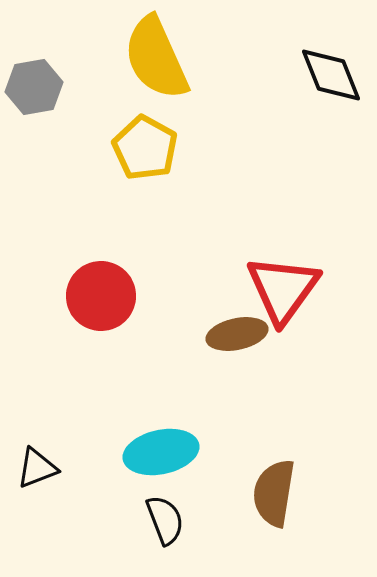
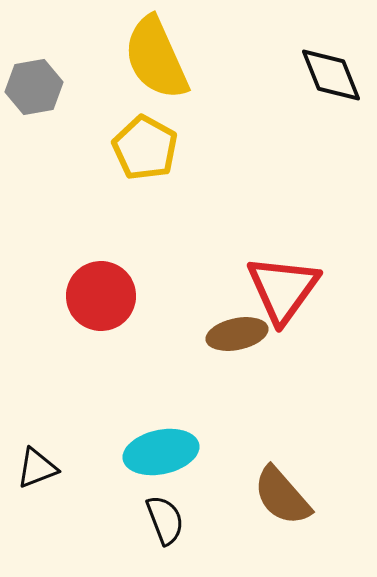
brown semicircle: moved 8 px right, 3 px down; rotated 50 degrees counterclockwise
